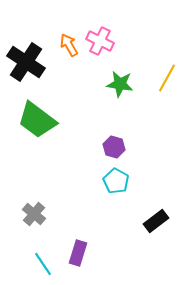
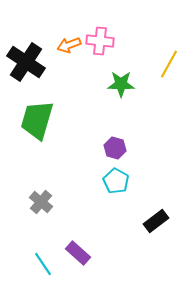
pink cross: rotated 20 degrees counterclockwise
orange arrow: rotated 80 degrees counterclockwise
yellow line: moved 2 px right, 14 px up
green star: moved 1 px right; rotated 8 degrees counterclockwise
green trapezoid: rotated 69 degrees clockwise
purple hexagon: moved 1 px right, 1 px down
gray cross: moved 7 px right, 12 px up
purple rectangle: rotated 65 degrees counterclockwise
